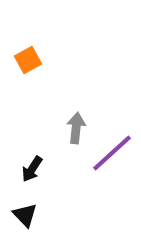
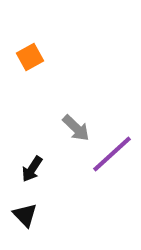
orange square: moved 2 px right, 3 px up
gray arrow: rotated 128 degrees clockwise
purple line: moved 1 px down
